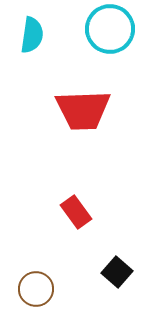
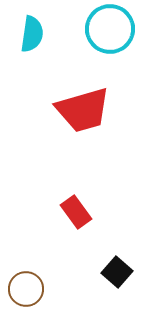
cyan semicircle: moved 1 px up
red trapezoid: rotated 14 degrees counterclockwise
brown circle: moved 10 px left
